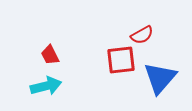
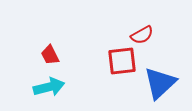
red square: moved 1 px right, 1 px down
blue triangle: moved 5 px down; rotated 6 degrees clockwise
cyan arrow: moved 3 px right, 1 px down
